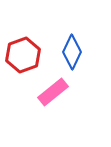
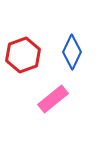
pink rectangle: moved 7 px down
